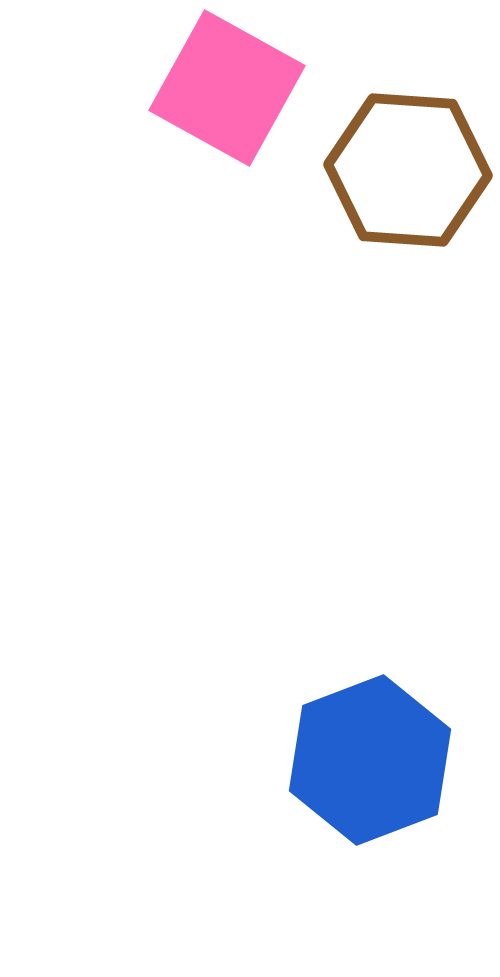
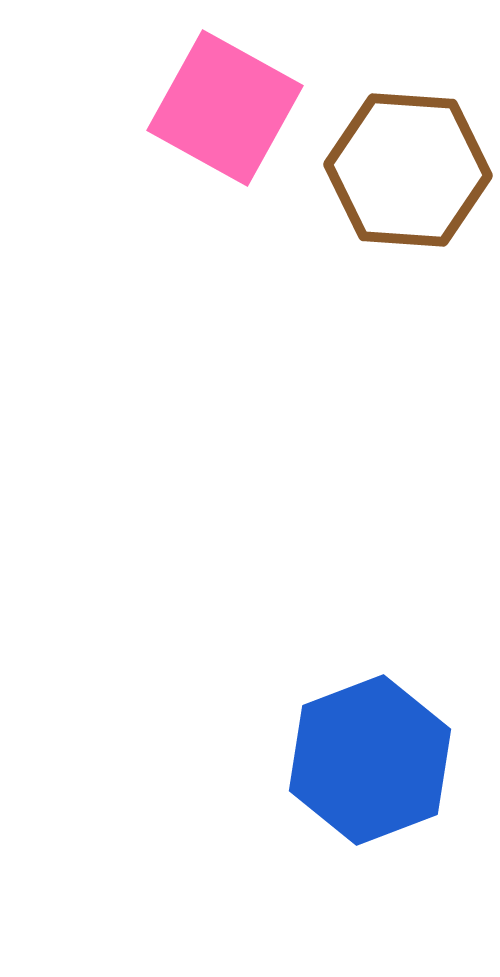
pink square: moved 2 px left, 20 px down
